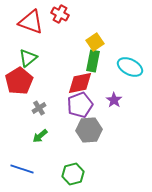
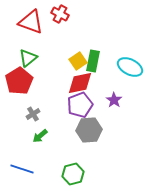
yellow square: moved 17 px left, 19 px down
gray cross: moved 6 px left, 6 px down
